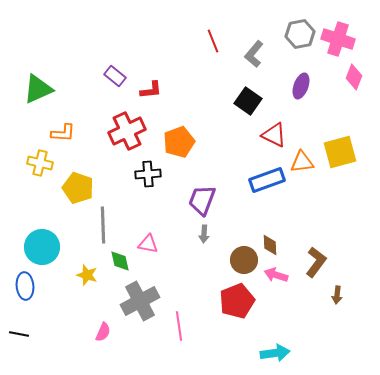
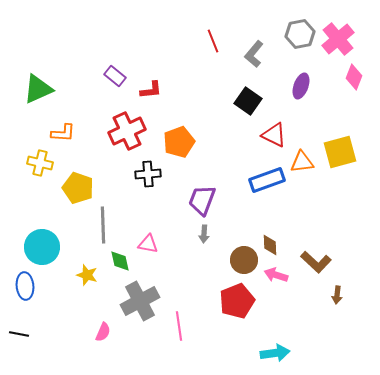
pink cross: rotated 32 degrees clockwise
brown L-shape: rotated 96 degrees clockwise
